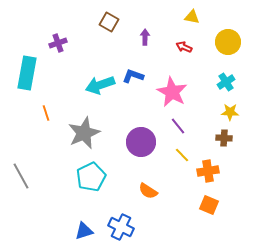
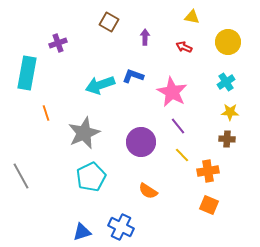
brown cross: moved 3 px right, 1 px down
blue triangle: moved 2 px left, 1 px down
